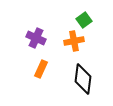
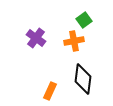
purple cross: rotated 12 degrees clockwise
orange rectangle: moved 9 px right, 22 px down
